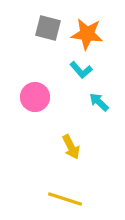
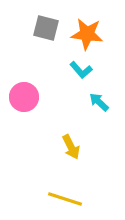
gray square: moved 2 px left
pink circle: moved 11 px left
